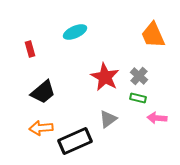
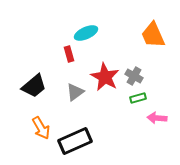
cyan ellipse: moved 11 px right, 1 px down
red rectangle: moved 39 px right, 5 px down
gray cross: moved 5 px left; rotated 12 degrees counterclockwise
black trapezoid: moved 9 px left, 6 px up
green rectangle: rotated 28 degrees counterclockwise
gray triangle: moved 33 px left, 27 px up
orange arrow: rotated 115 degrees counterclockwise
